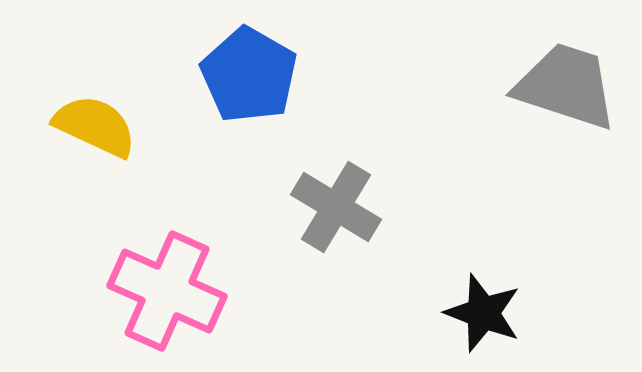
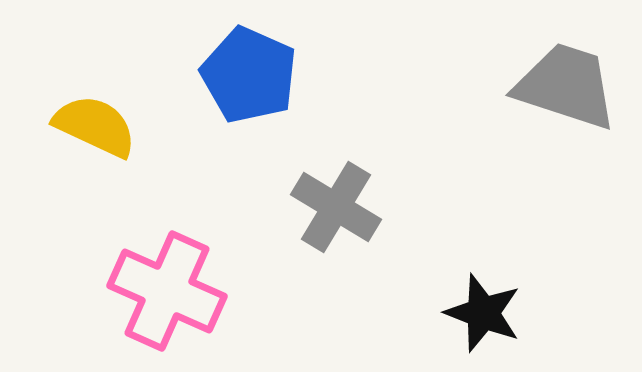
blue pentagon: rotated 6 degrees counterclockwise
